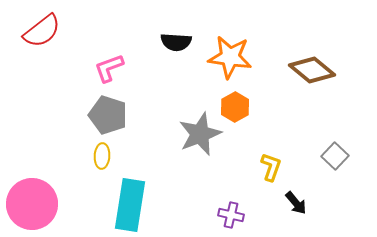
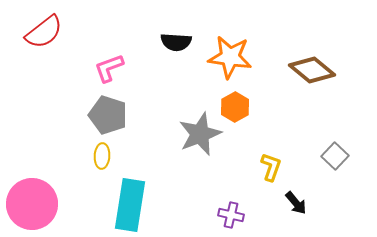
red semicircle: moved 2 px right, 1 px down
